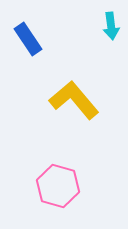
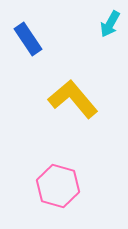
cyan arrow: moved 1 px left, 2 px up; rotated 36 degrees clockwise
yellow L-shape: moved 1 px left, 1 px up
